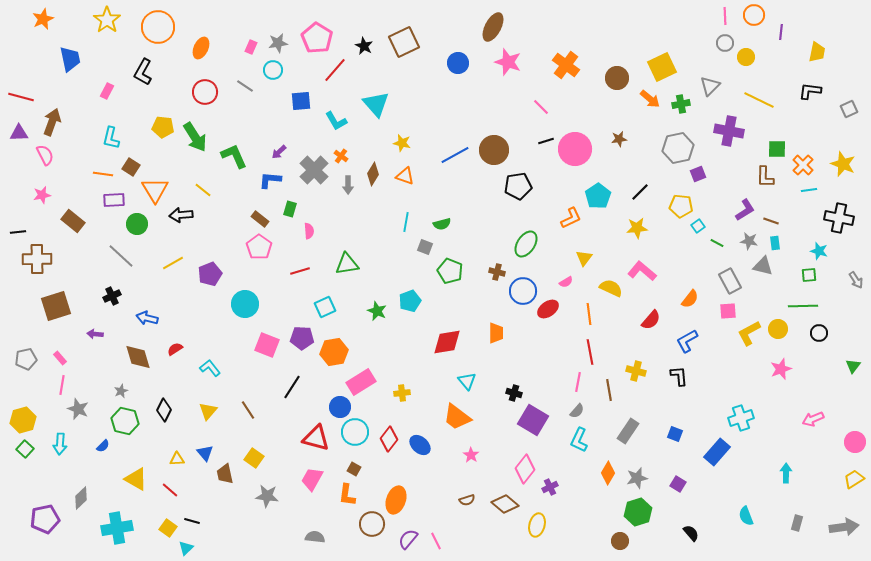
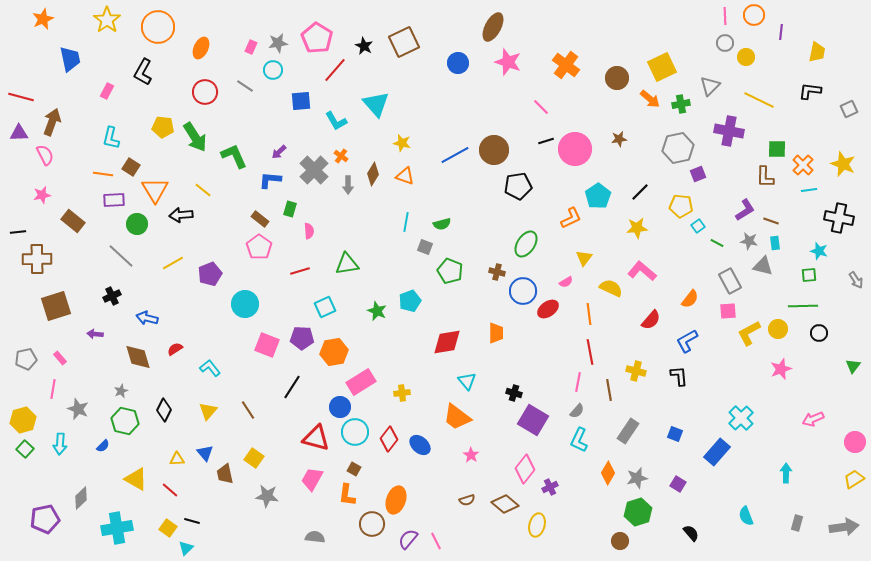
pink line at (62, 385): moved 9 px left, 4 px down
cyan cross at (741, 418): rotated 25 degrees counterclockwise
